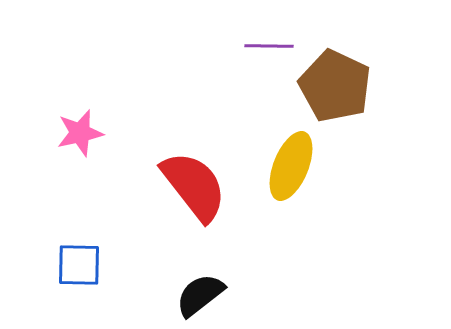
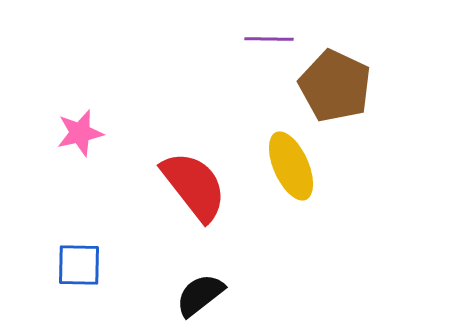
purple line: moved 7 px up
yellow ellipse: rotated 46 degrees counterclockwise
